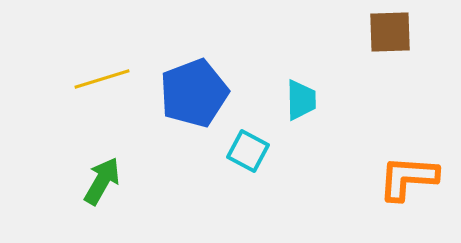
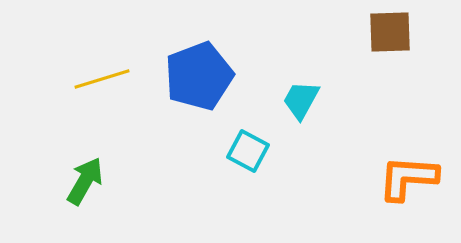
blue pentagon: moved 5 px right, 17 px up
cyan trapezoid: rotated 150 degrees counterclockwise
green arrow: moved 17 px left
